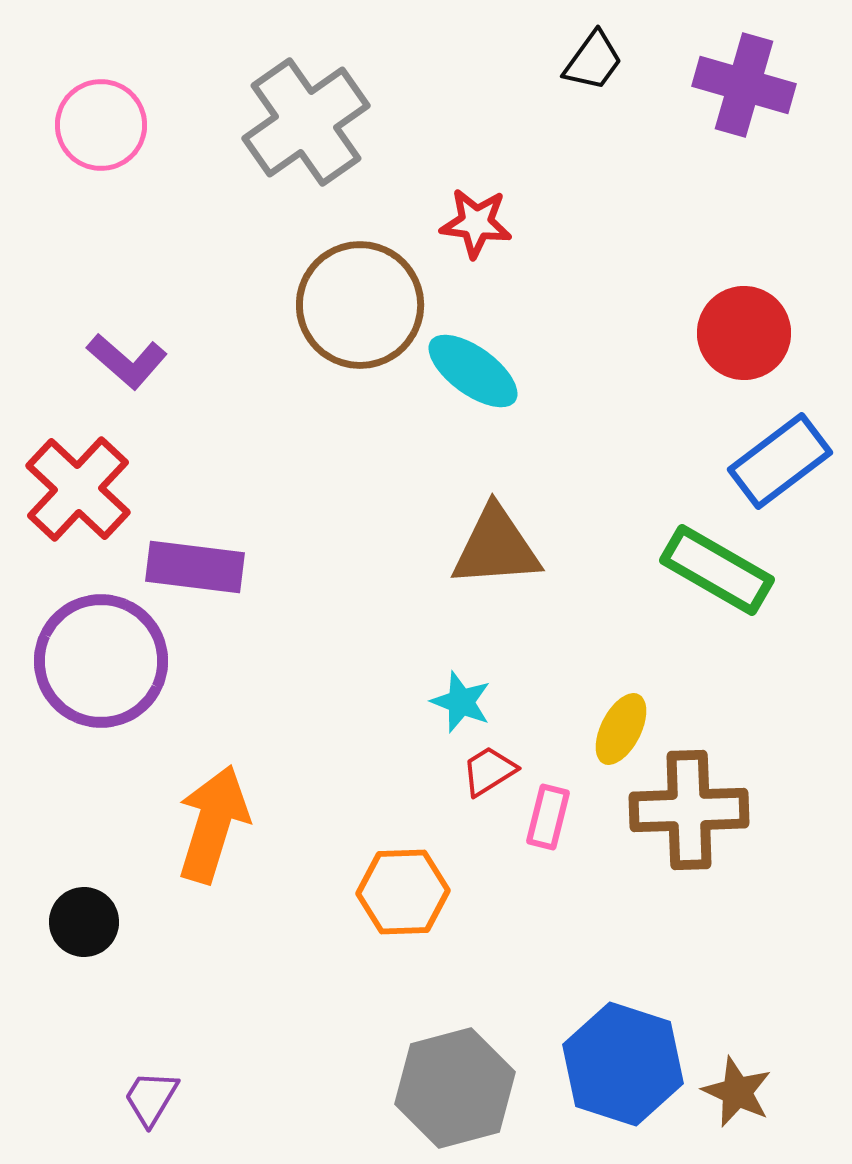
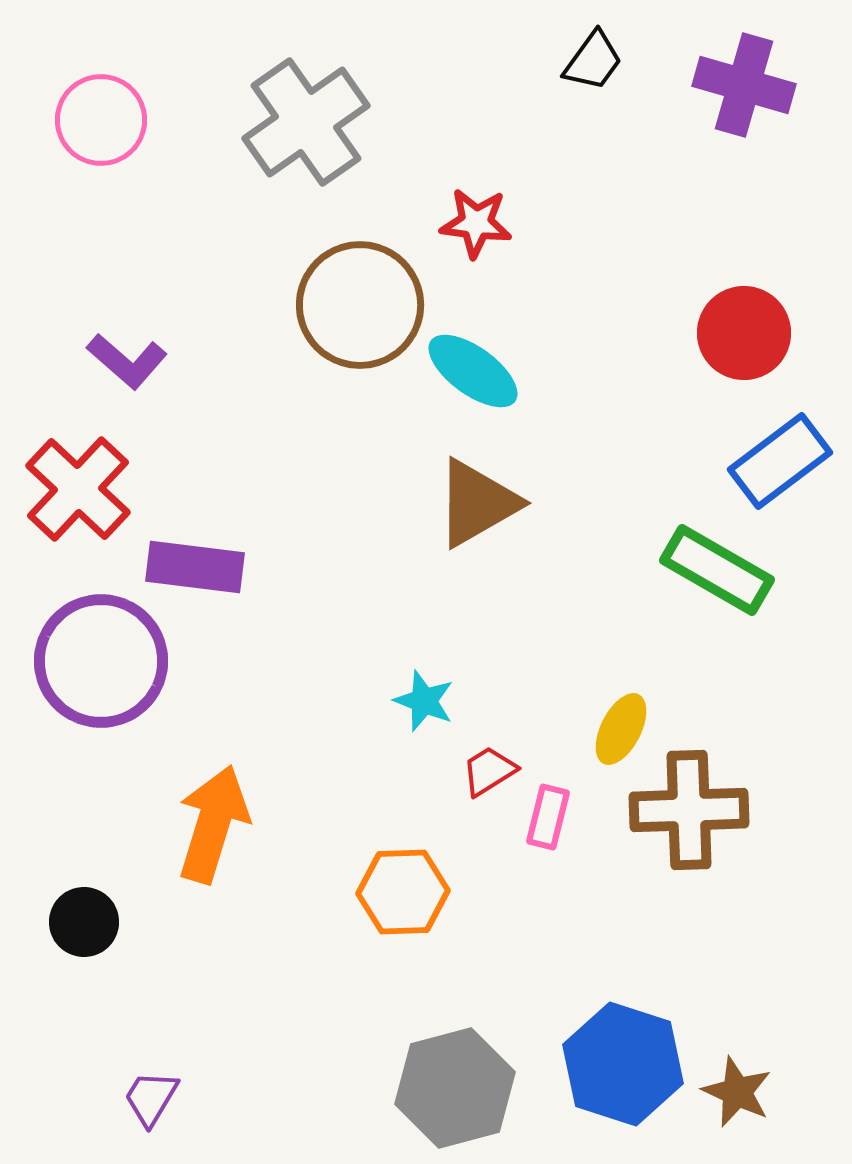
pink circle: moved 5 px up
brown triangle: moved 19 px left, 44 px up; rotated 26 degrees counterclockwise
cyan star: moved 37 px left, 1 px up
